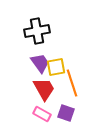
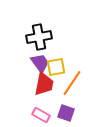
black cross: moved 2 px right, 6 px down
orange line: rotated 52 degrees clockwise
red trapezoid: moved 5 px up; rotated 40 degrees clockwise
pink rectangle: moved 1 px left, 1 px down
